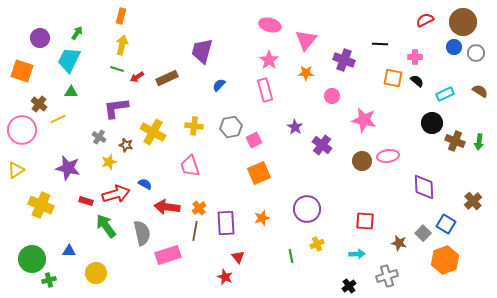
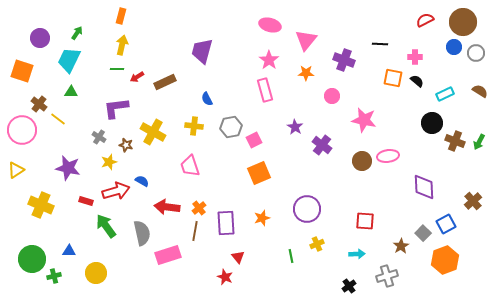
green line at (117, 69): rotated 16 degrees counterclockwise
brown rectangle at (167, 78): moved 2 px left, 4 px down
blue semicircle at (219, 85): moved 12 px left, 14 px down; rotated 72 degrees counterclockwise
yellow line at (58, 119): rotated 63 degrees clockwise
green arrow at (479, 142): rotated 21 degrees clockwise
blue semicircle at (145, 184): moved 3 px left, 3 px up
red arrow at (116, 194): moved 3 px up
blue square at (446, 224): rotated 30 degrees clockwise
brown star at (399, 243): moved 2 px right, 3 px down; rotated 28 degrees clockwise
green cross at (49, 280): moved 5 px right, 4 px up
